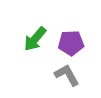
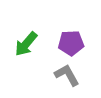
green arrow: moved 9 px left, 5 px down
